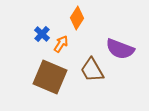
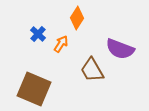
blue cross: moved 4 px left
brown square: moved 16 px left, 12 px down
